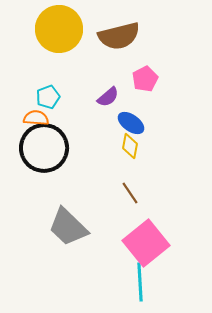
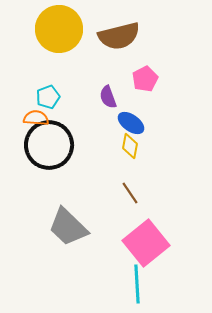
purple semicircle: rotated 110 degrees clockwise
black circle: moved 5 px right, 3 px up
cyan line: moved 3 px left, 2 px down
